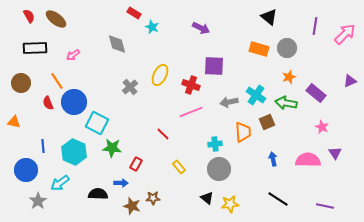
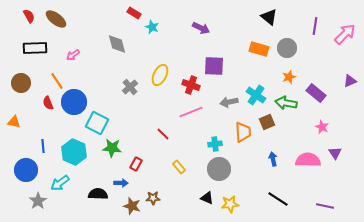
black triangle at (207, 198): rotated 16 degrees counterclockwise
